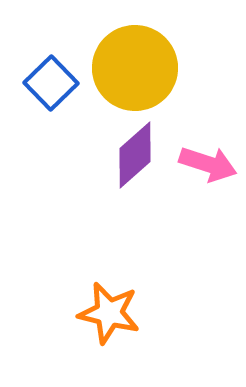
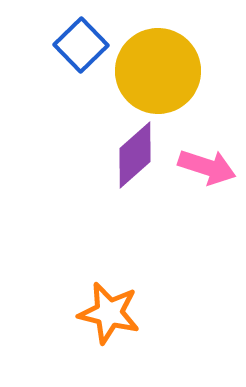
yellow circle: moved 23 px right, 3 px down
blue square: moved 30 px right, 38 px up
pink arrow: moved 1 px left, 3 px down
